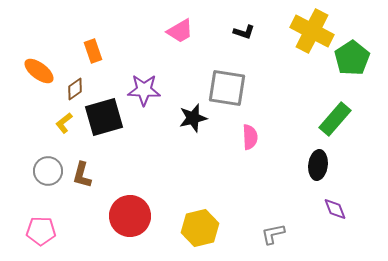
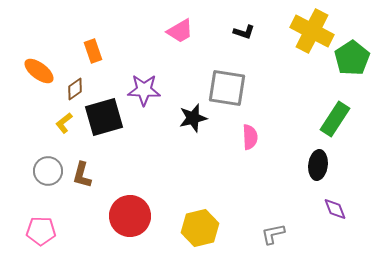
green rectangle: rotated 8 degrees counterclockwise
